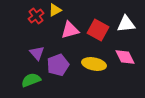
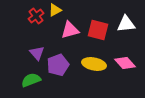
red square: rotated 15 degrees counterclockwise
pink diamond: moved 6 px down; rotated 15 degrees counterclockwise
